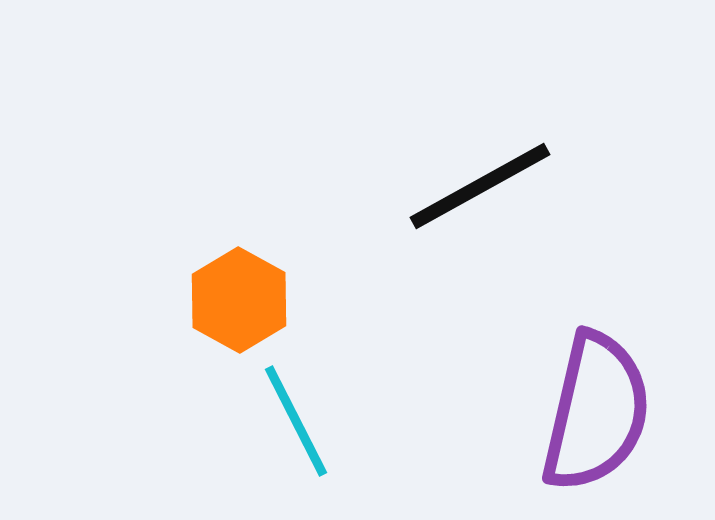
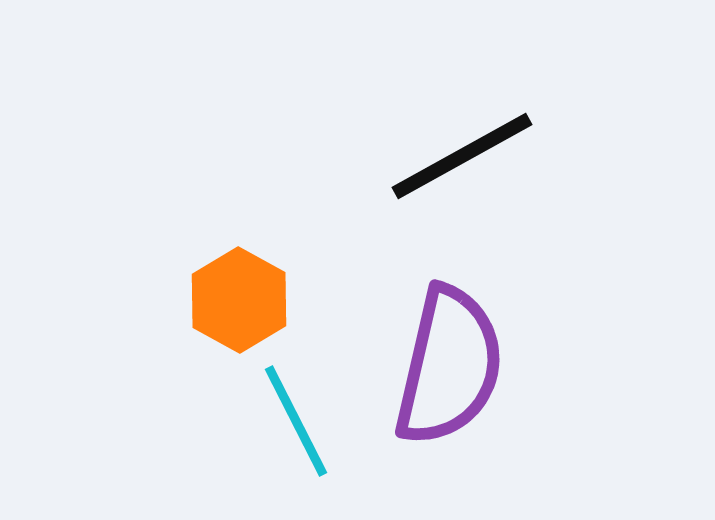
black line: moved 18 px left, 30 px up
purple semicircle: moved 147 px left, 46 px up
